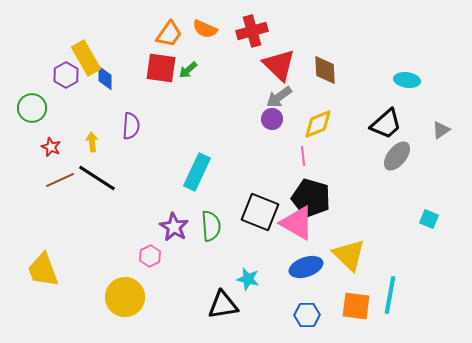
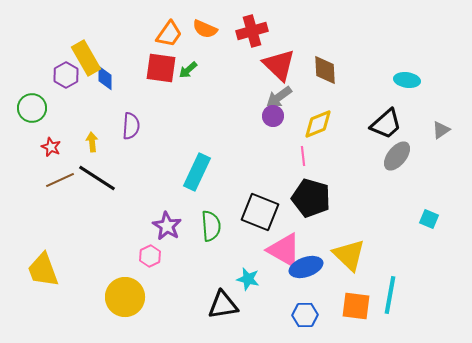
purple circle at (272, 119): moved 1 px right, 3 px up
pink triangle at (297, 223): moved 13 px left, 27 px down
purple star at (174, 227): moved 7 px left, 1 px up
blue hexagon at (307, 315): moved 2 px left
